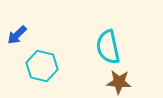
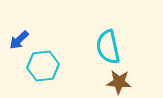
blue arrow: moved 2 px right, 5 px down
cyan hexagon: moved 1 px right; rotated 20 degrees counterclockwise
